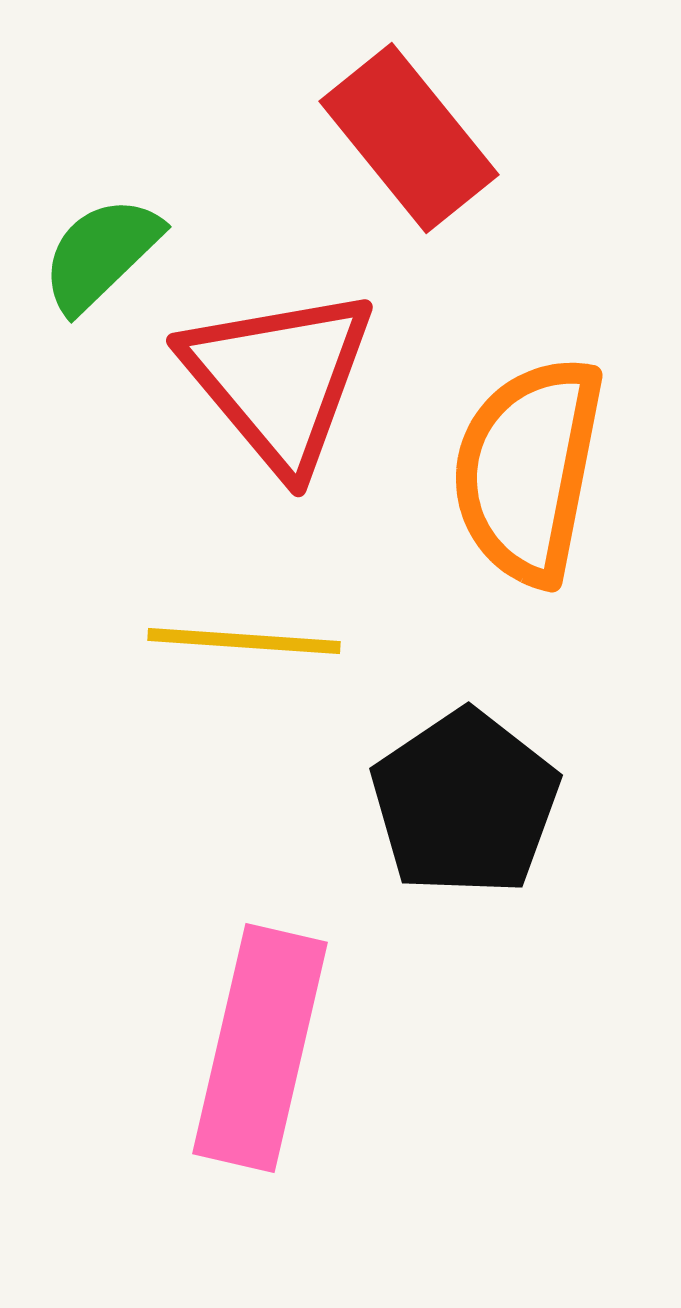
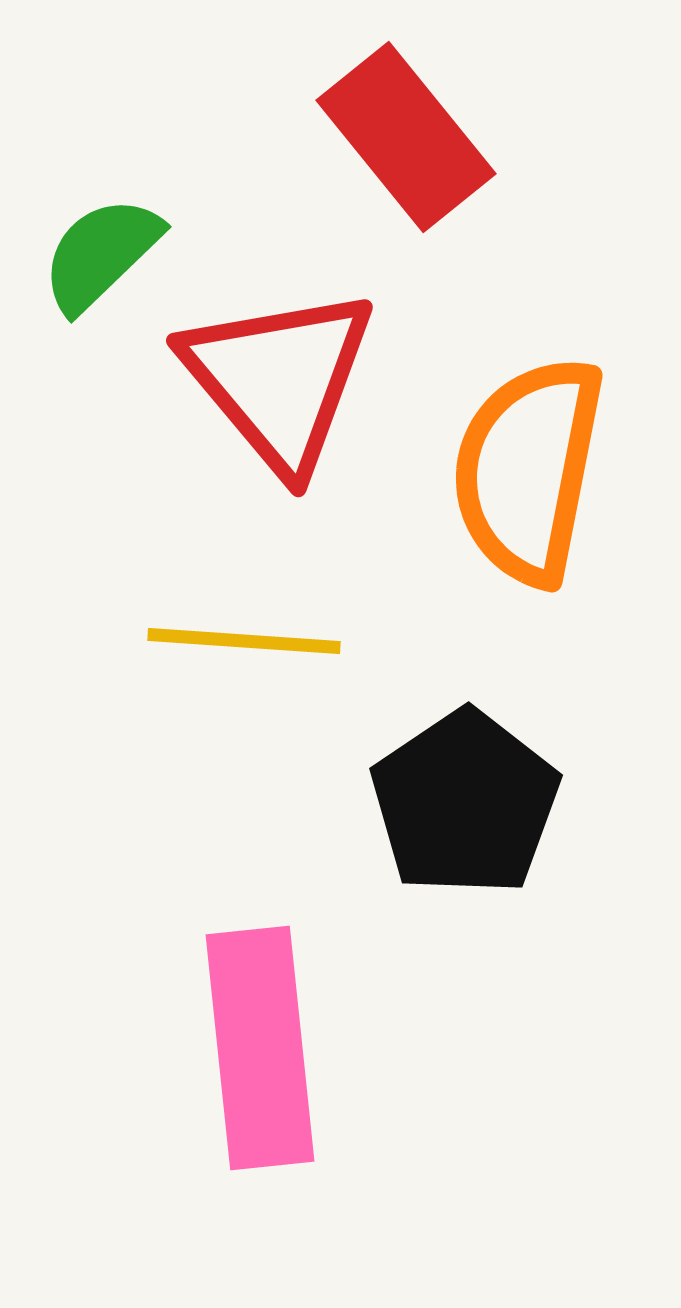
red rectangle: moved 3 px left, 1 px up
pink rectangle: rotated 19 degrees counterclockwise
